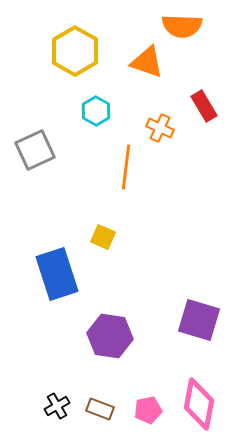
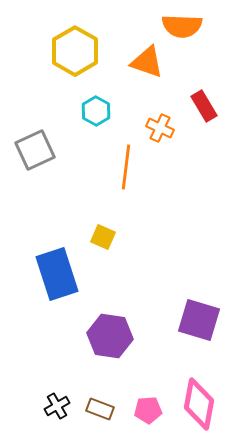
pink pentagon: rotated 8 degrees clockwise
